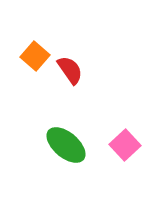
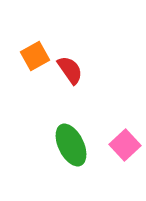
orange square: rotated 20 degrees clockwise
green ellipse: moved 5 px right; rotated 24 degrees clockwise
